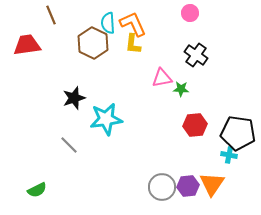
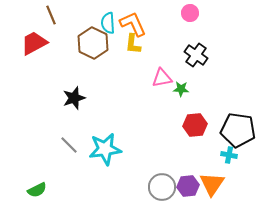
red trapezoid: moved 7 px right, 2 px up; rotated 20 degrees counterclockwise
cyan star: moved 1 px left, 30 px down
black pentagon: moved 3 px up
